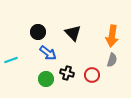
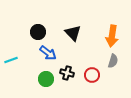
gray semicircle: moved 1 px right, 1 px down
